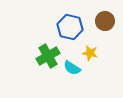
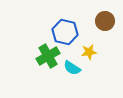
blue hexagon: moved 5 px left, 5 px down
yellow star: moved 1 px left, 1 px up; rotated 21 degrees counterclockwise
